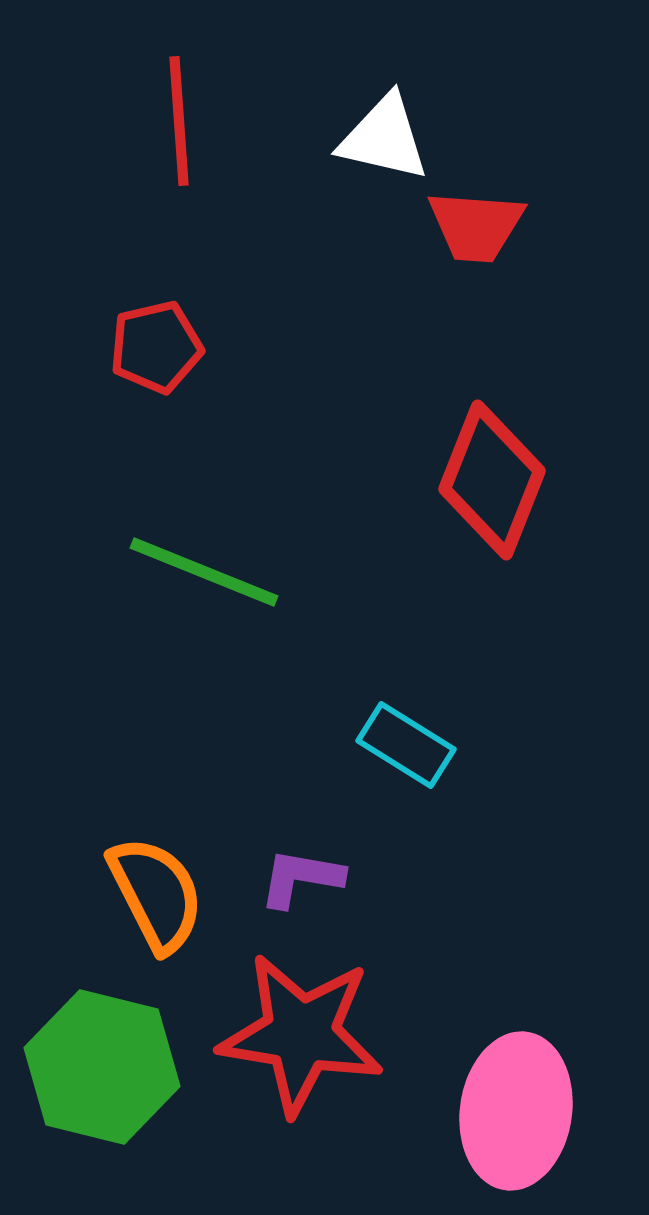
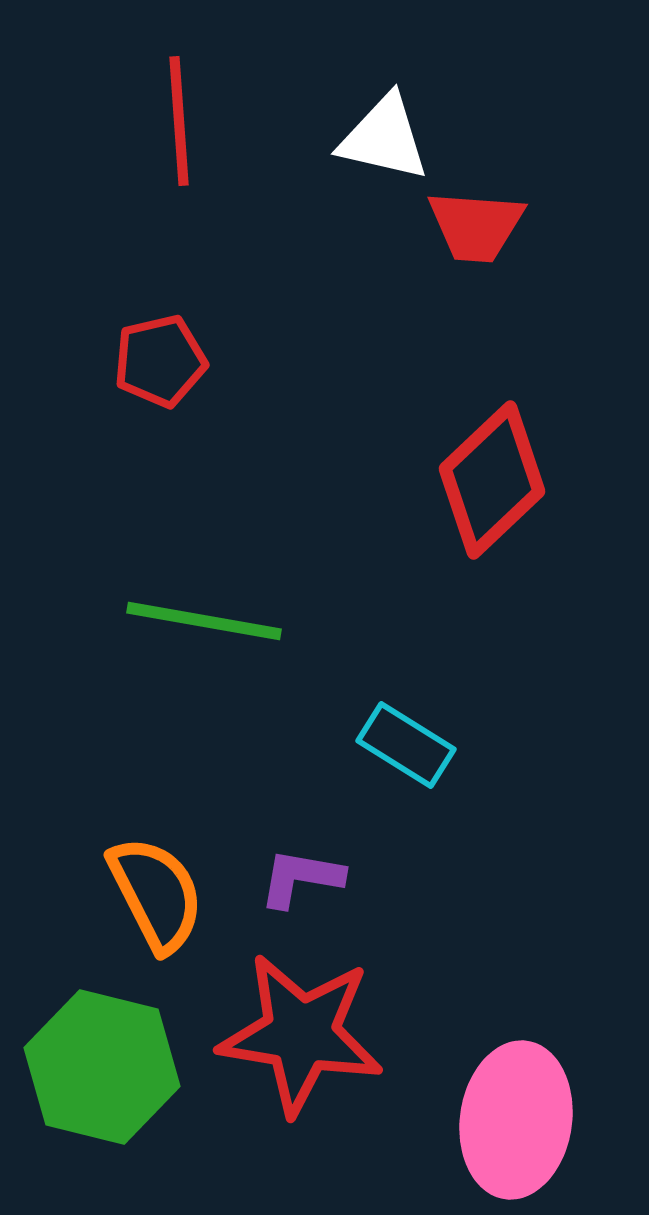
red pentagon: moved 4 px right, 14 px down
red diamond: rotated 25 degrees clockwise
green line: moved 49 px down; rotated 12 degrees counterclockwise
pink ellipse: moved 9 px down
